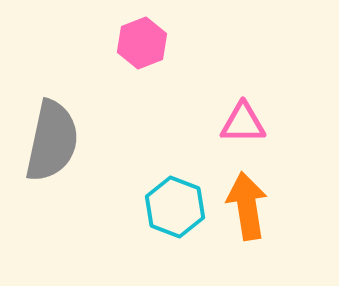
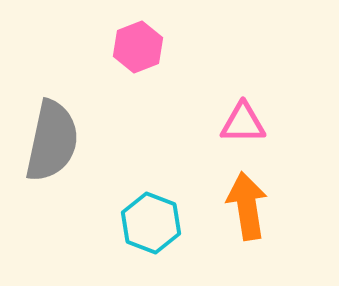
pink hexagon: moved 4 px left, 4 px down
cyan hexagon: moved 24 px left, 16 px down
